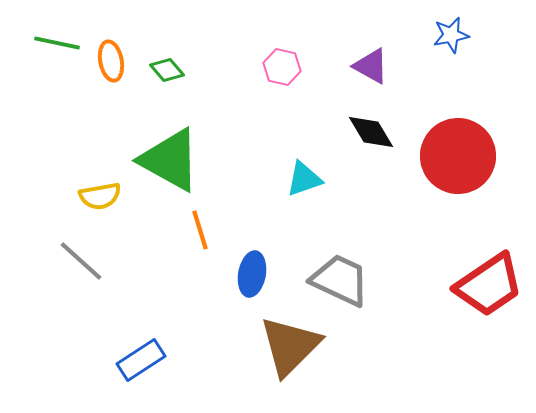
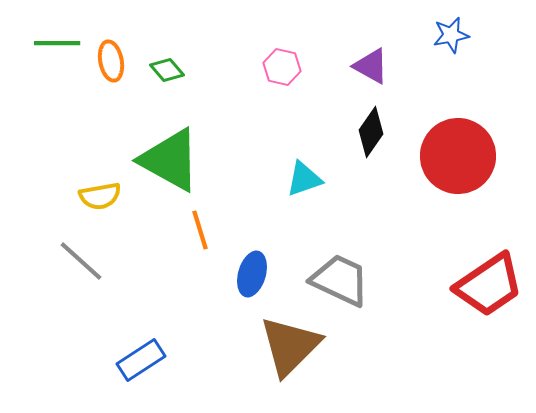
green line: rotated 12 degrees counterclockwise
black diamond: rotated 66 degrees clockwise
blue ellipse: rotated 6 degrees clockwise
